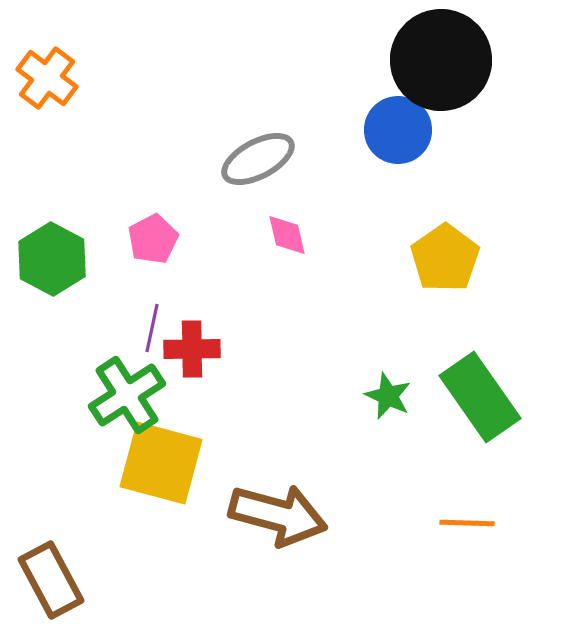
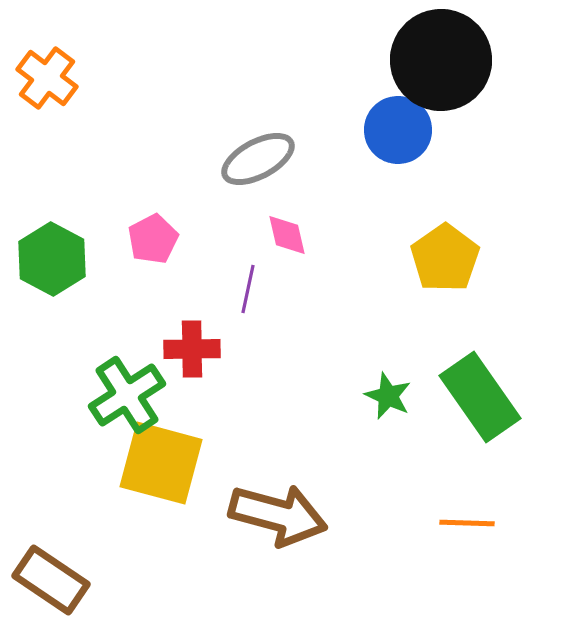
purple line: moved 96 px right, 39 px up
brown rectangle: rotated 28 degrees counterclockwise
